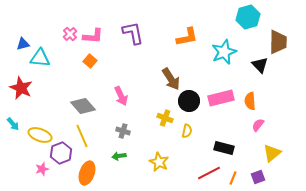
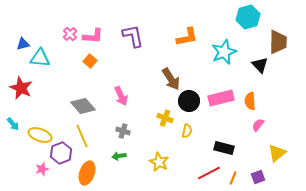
purple L-shape: moved 3 px down
yellow triangle: moved 5 px right
